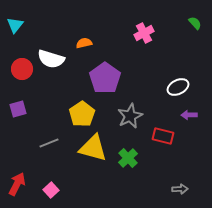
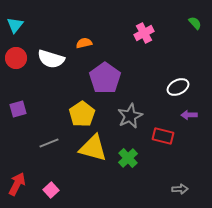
red circle: moved 6 px left, 11 px up
